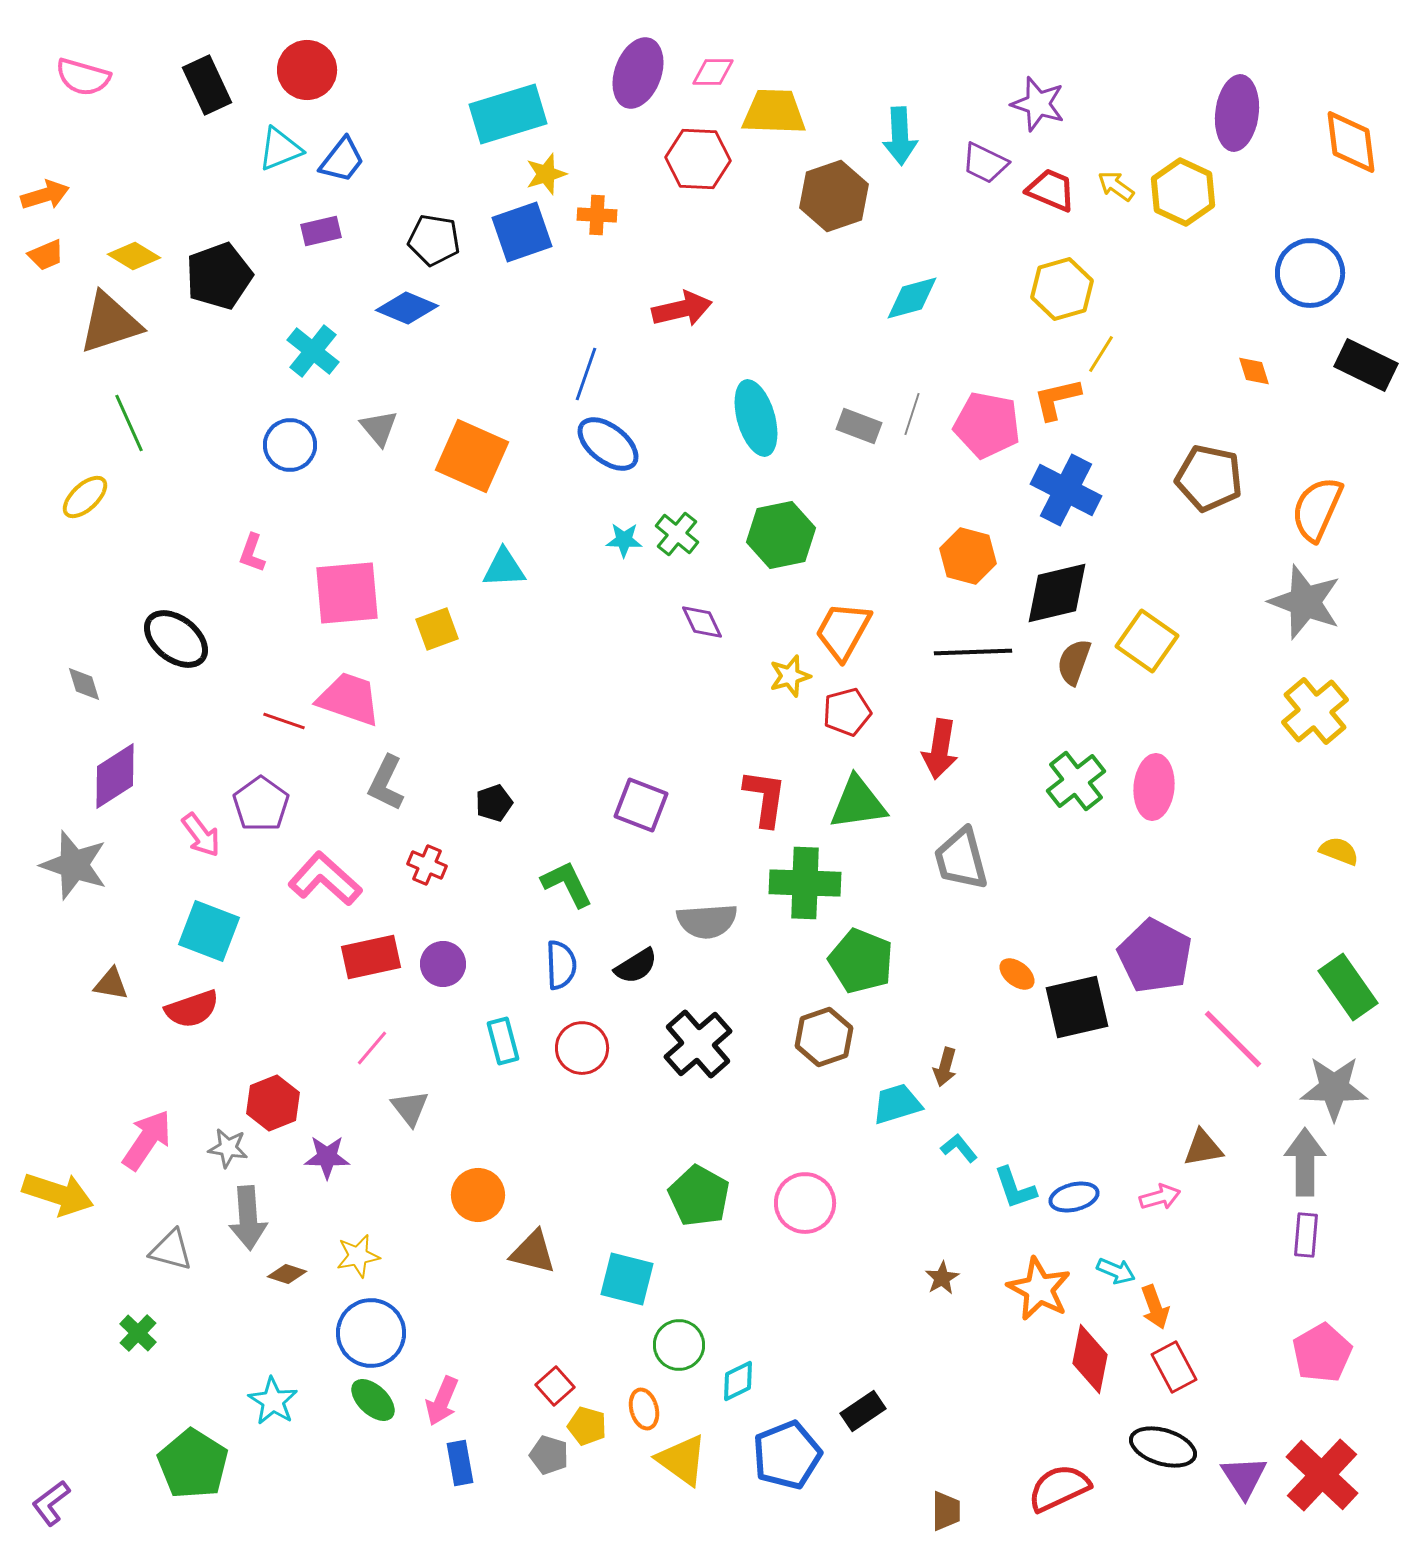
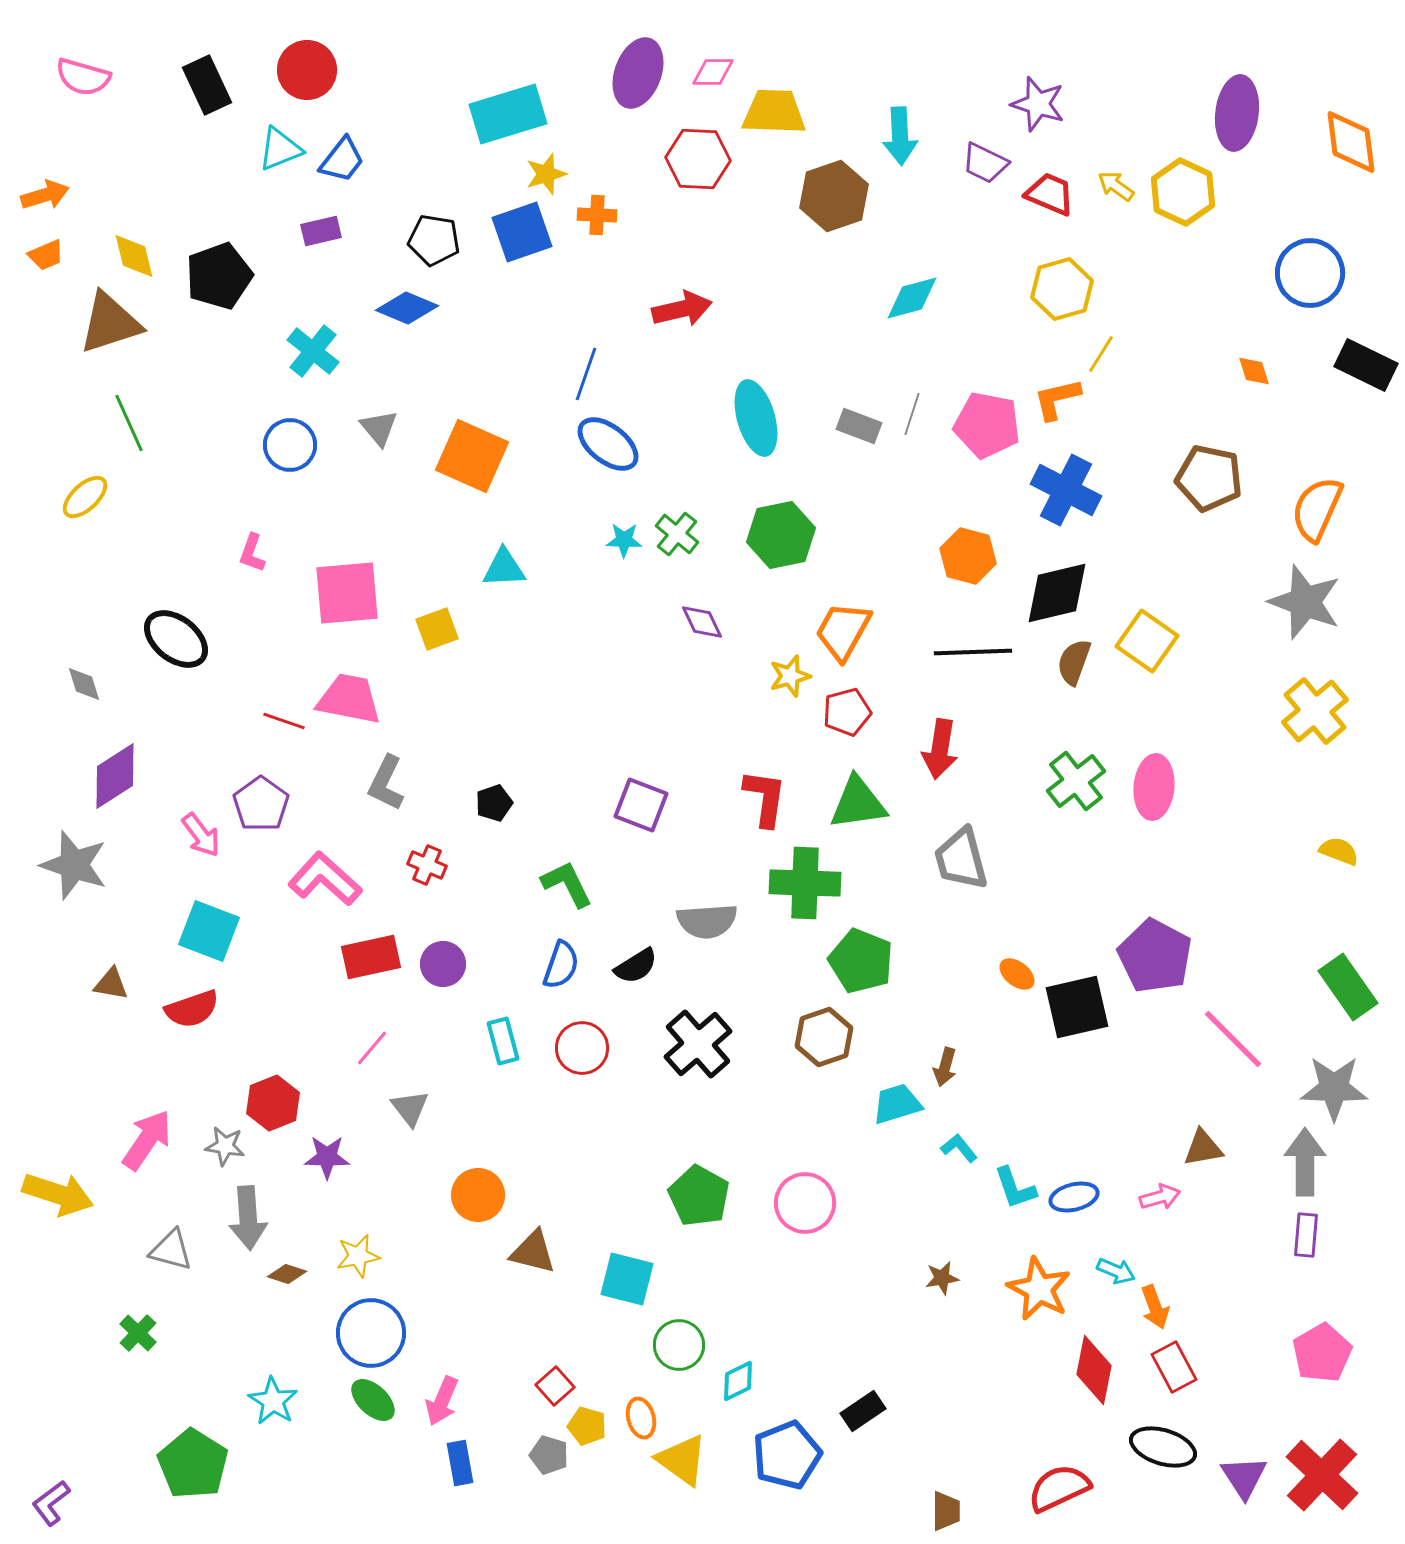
red trapezoid at (1051, 190): moved 1 px left, 4 px down
yellow diamond at (134, 256): rotated 45 degrees clockwise
pink trapezoid at (349, 699): rotated 8 degrees counterclockwise
blue semicircle at (561, 965): rotated 21 degrees clockwise
gray star at (228, 1148): moved 3 px left, 2 px up
brown star at (942, 1278): rotated 20 degrees clockwise
red diamond at (1090, 1359): moved 4 px right, 11 px down
orange ellipse at (644, 1409): moved 3 px left, 9 px down
